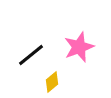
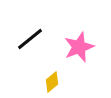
black line: moved 1 px left, 16 px up
